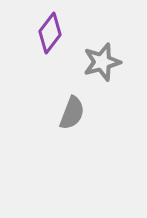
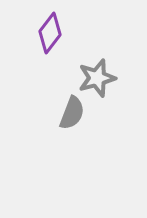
gray star: moved 5 px left, 16 px down
